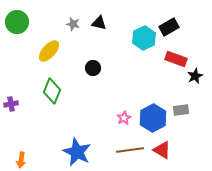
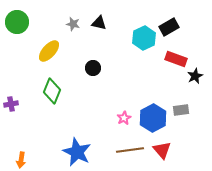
red triangle: rotated 18 degrees clockwise
